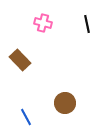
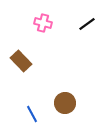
black line: rotated 66 degrees clockwise
brown rectangle: moved 1 px right, 1 px down
blue line: moved 6 px right, 3 px up
